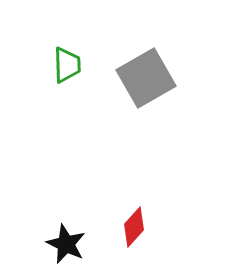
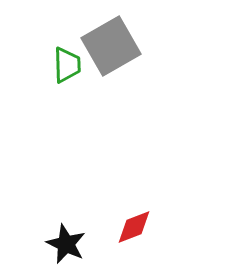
gray square: moved 35 px left, 32 px up
red diamond: rotated 27 degrees clockwise
